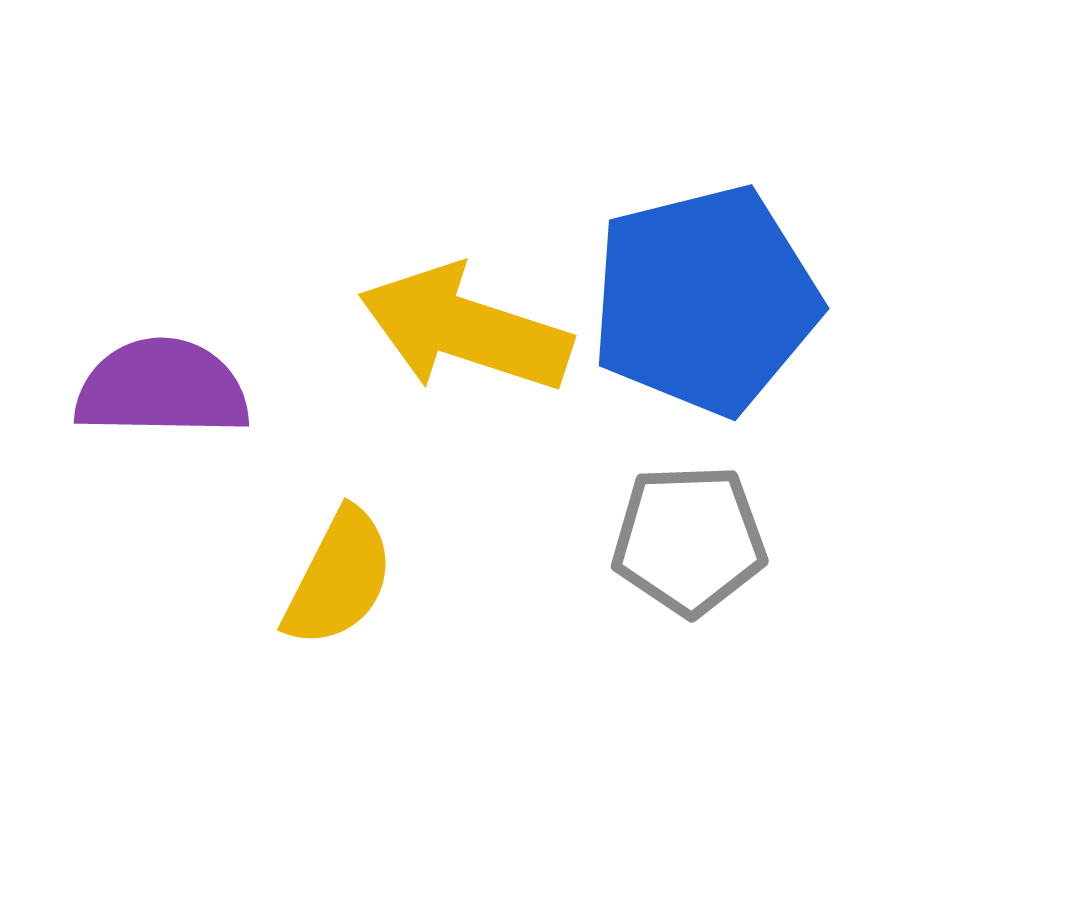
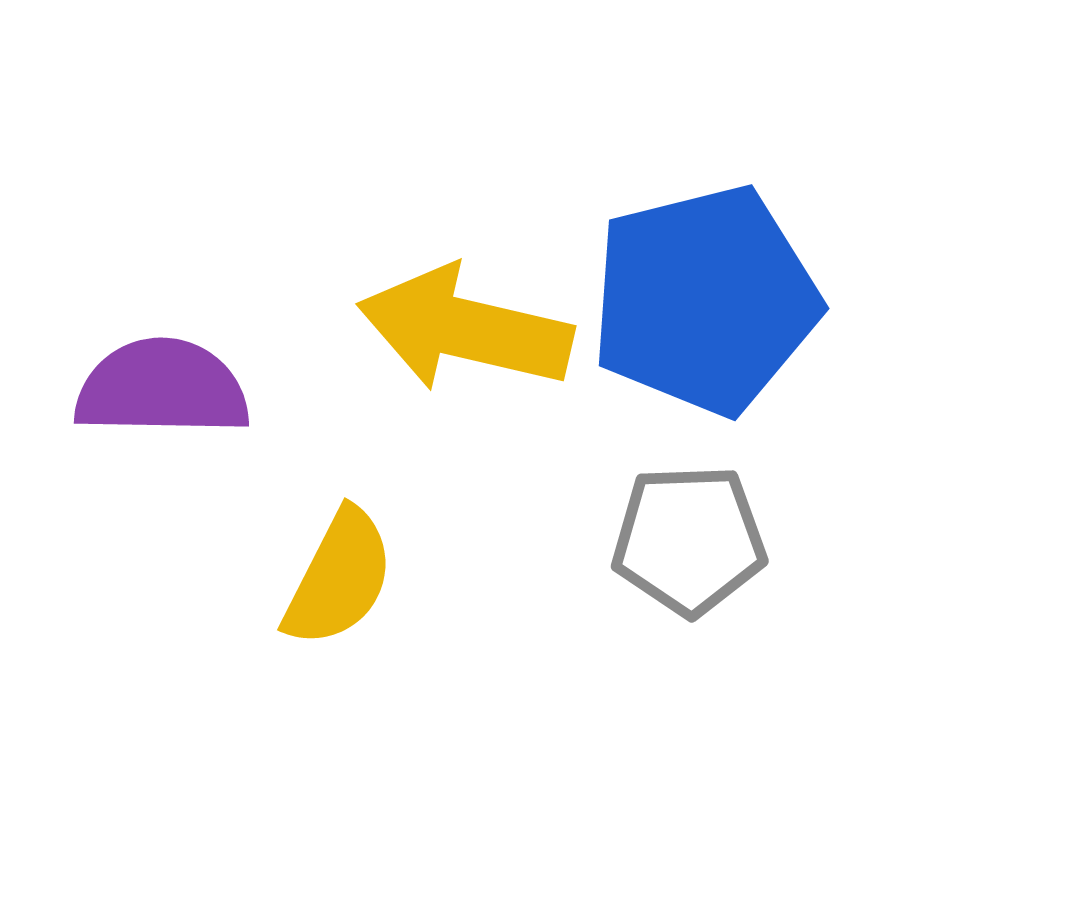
yellow arrow: rotated 5 degrees counterclockwise
